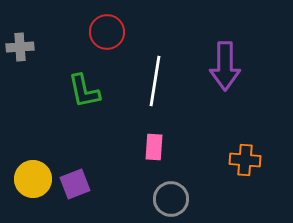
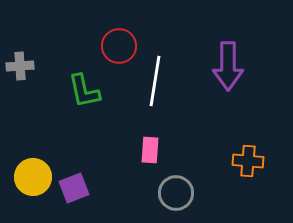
red circle: moved 12 px right, 14 px down
gray cross: moved 19 px down
purple arrow: moved 3 px right
pink rectangle: moved 4 px left, 3 px down
orange cross: moved 3 px right, 1 px down
yellow circle: moved 2 px up
purple square: moved 1 px left, 4 px down
gray circle: moved 5 px right, 6 px up
